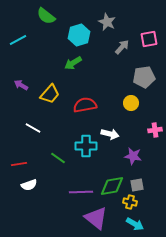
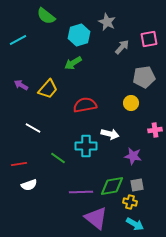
yellow trapezoid: moved 2 px left, 5 px up
